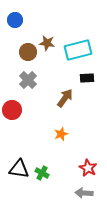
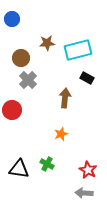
blue circle: moved 3 px left, 1 px up
brown star: rotated 14 degrees counterclockwise
brown circle: moved 7 px left, 6 px down
black rectangle: rotated 32 degrees clockwise
brown arrow: rotated 30 degrees counterclockwise
red star: moved 2 px down
green cross: moved 5 px right, 9 px up
